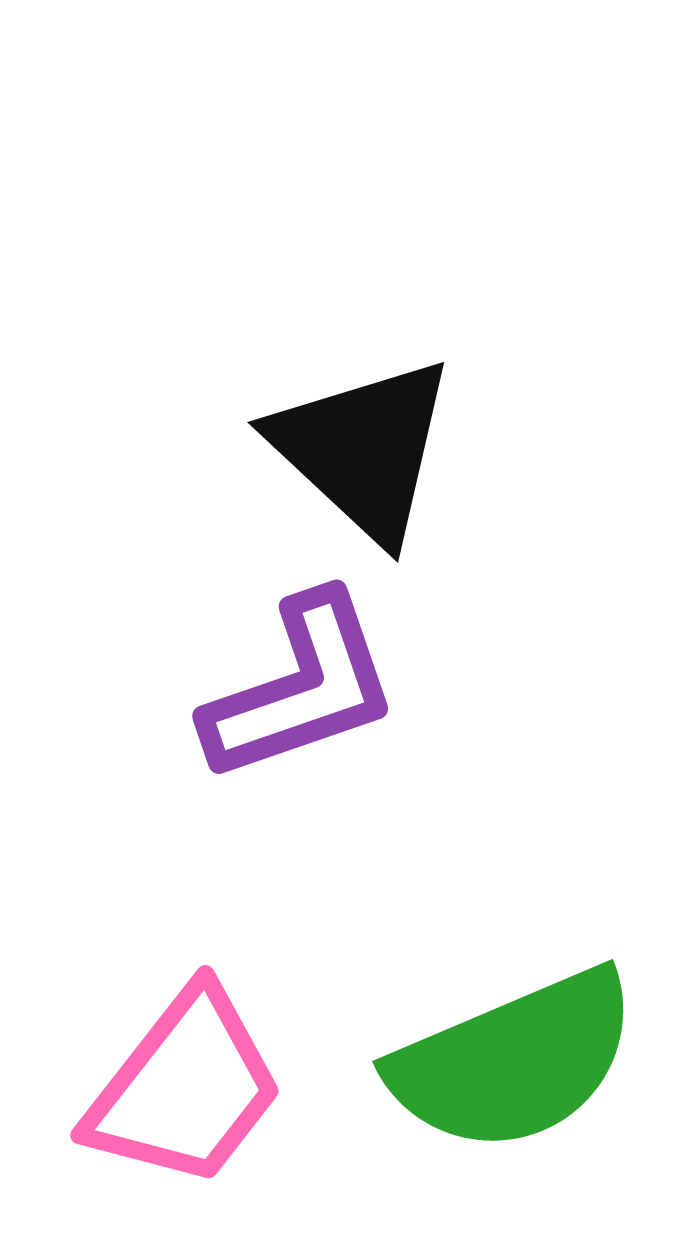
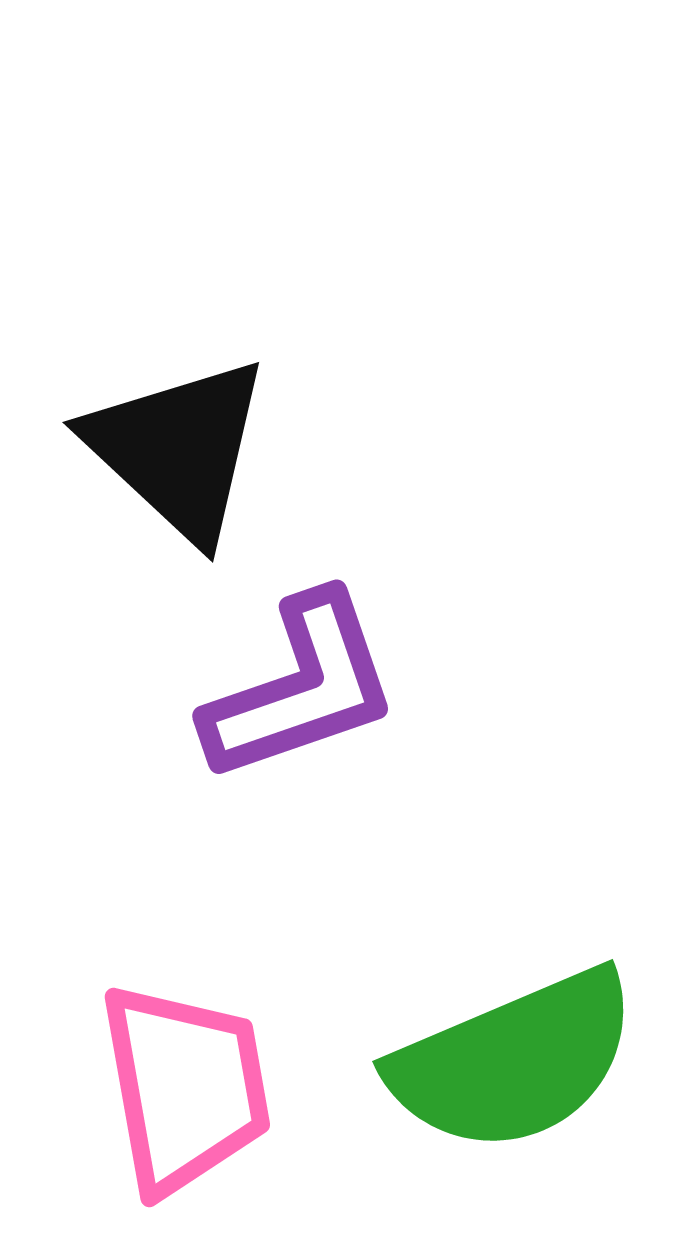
black triangle: moved 185 px left
pink trapezoid: rotated 48 degrees counterclockwise
